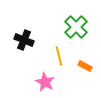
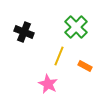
black cross: moved 8 px up
yellow line: rotated 36 degrees clockwise
pink star: moved 3 px right, 2 px down
